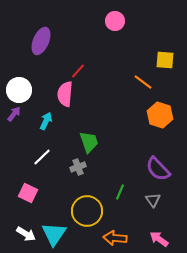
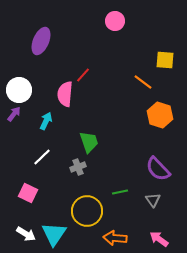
red line: moved 5 px right, 4 px down
green line: rotated 56 degrees clockwise
